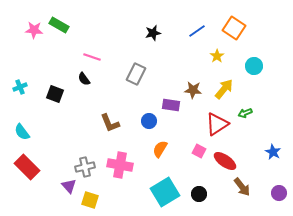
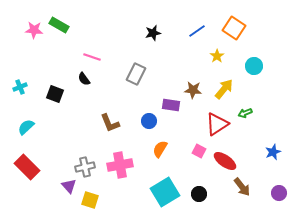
cyan semicircle: moved 4 px right, 5 px up; rotated 84 degrees clockwise
blue star: rotated 21 degrees clockwise
pink cross: rotated 20 degrees counterclockwise
